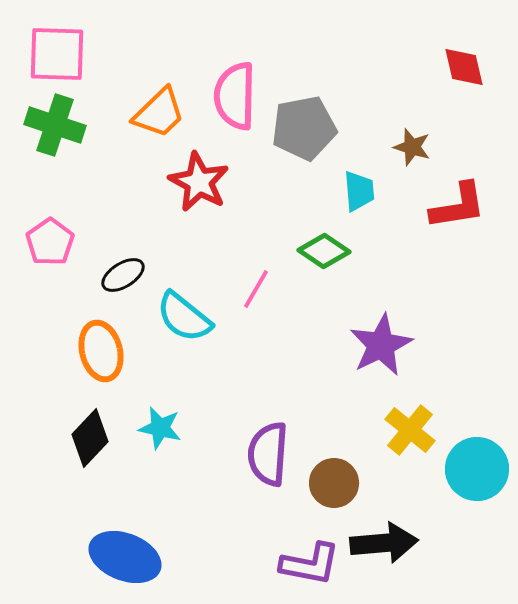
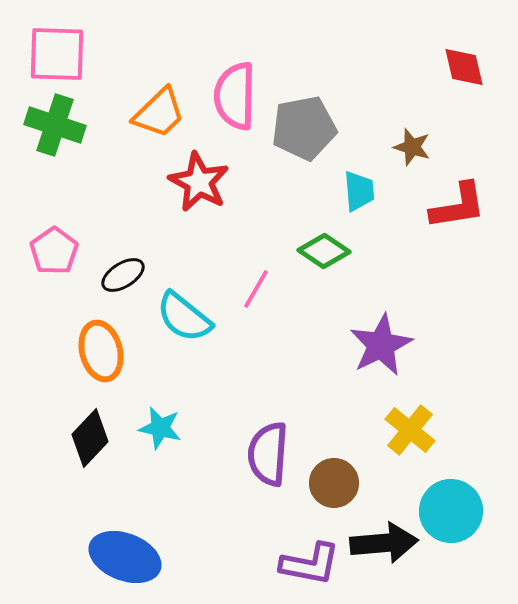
pink pentagon: moved 4 px right, 9 px down
cyan circle: moved 26 px left, 42 px down
